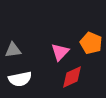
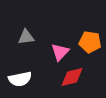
orange pentagon: moved 1 px left, 1 px up; rotated 15 degrees counterclockwise
gray triangle: moved 13 px right, 13 px up
red diamond: rotated 10 degrees clockwise
